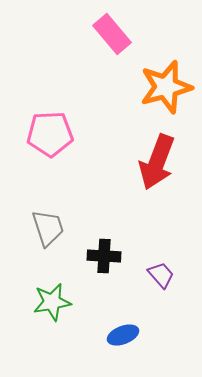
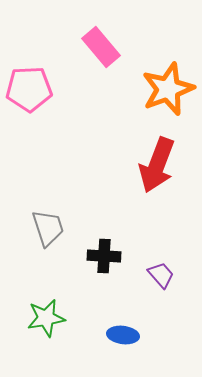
pink rectangle: moved 11 px left, 13 px down
orange star: moved 2 px right, 2 px down; rotated 6 degrees counterclockwise
pink pentagon: moved 21 px left, 45 px up
red arrow: moved 3 px down
green star: moved 6 px left, 16 px down
blue ellipse: rotated 28 degrees clockwise
